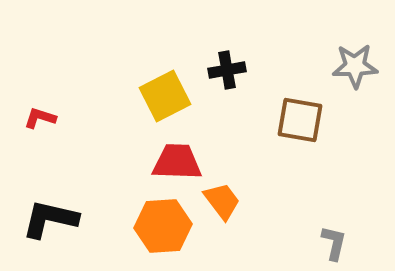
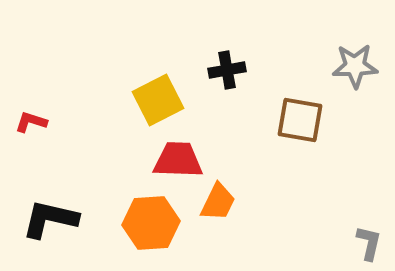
yellow square: moved 7 px left, 4 px down
red L-shape: moved 9 px left, 4 px down
red trapezoid: moved 1 px right, 2 px up
orange trapezoid: moved 4 px left, 1 px down; rotated 63 degrees clockwise
orange hexagon: moved 12 px left, 3 px up
gray L-shape: moved 35 px right
